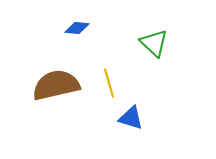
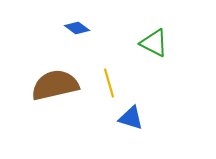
blue diamond: rotated 30 degrees clockwise
green triangle: rotated 16 degrees counterclockwise
brown semicircle: moved 1 px left
